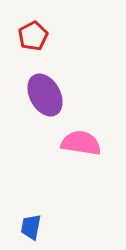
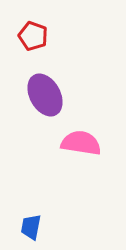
red pentagon: rotated 24 degrees counterclockwise
